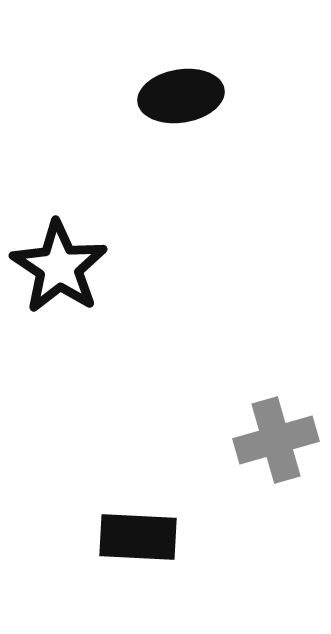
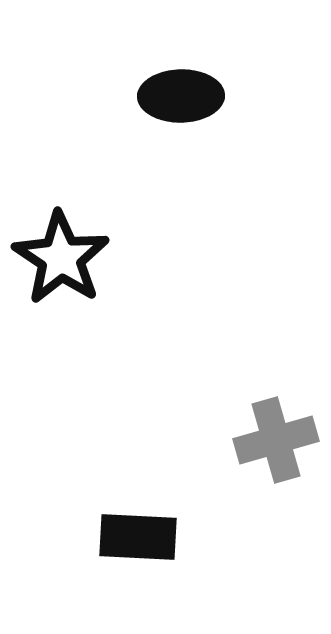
black ellipse: rotated 8 degrees clockwise
black star: moved 2 px right, 9 px up
